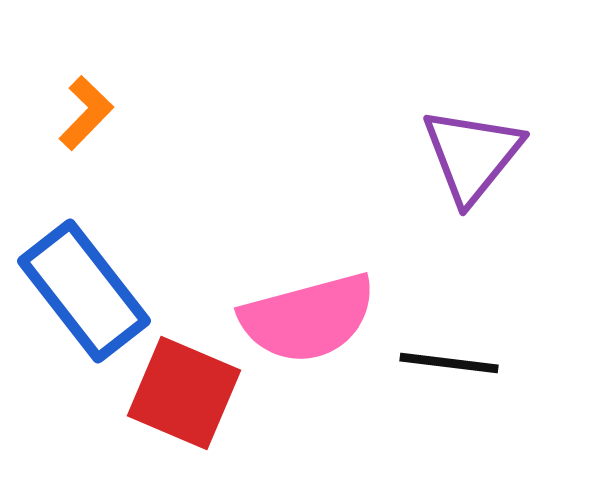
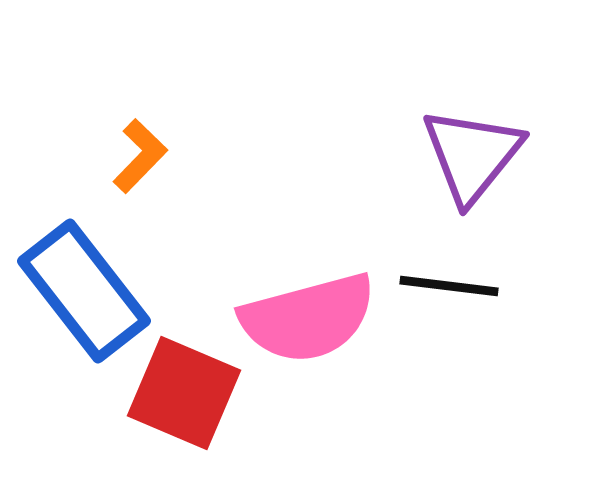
orange L-shape: moved 54 px right, 43 px down
black line: moved 77 px up
